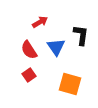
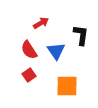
red arrow: moved 1 px right, 1 px down
blue triangle: moved 4 px down
orange square: moved 3 px left, 2 px down; rotated 15 degrees counterclockwise
